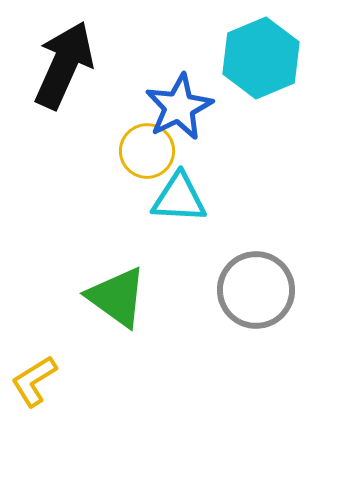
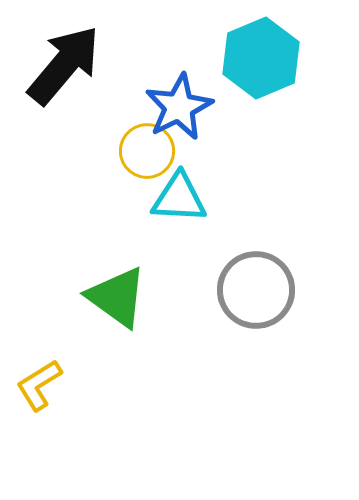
black arrow: rotated 16 degrees clockwise
yellow L-shape: moved 5 px right, 4 px down
